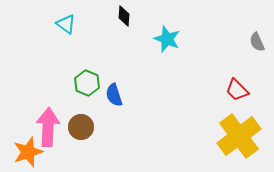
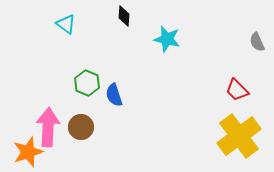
cyan star: rotated 8 degrees counterclockwise
